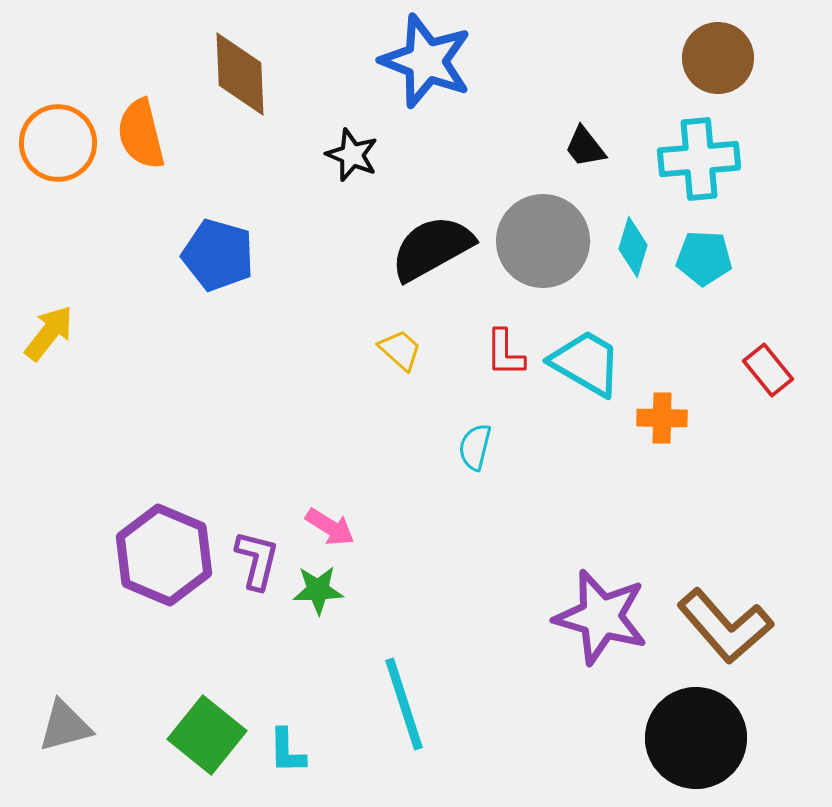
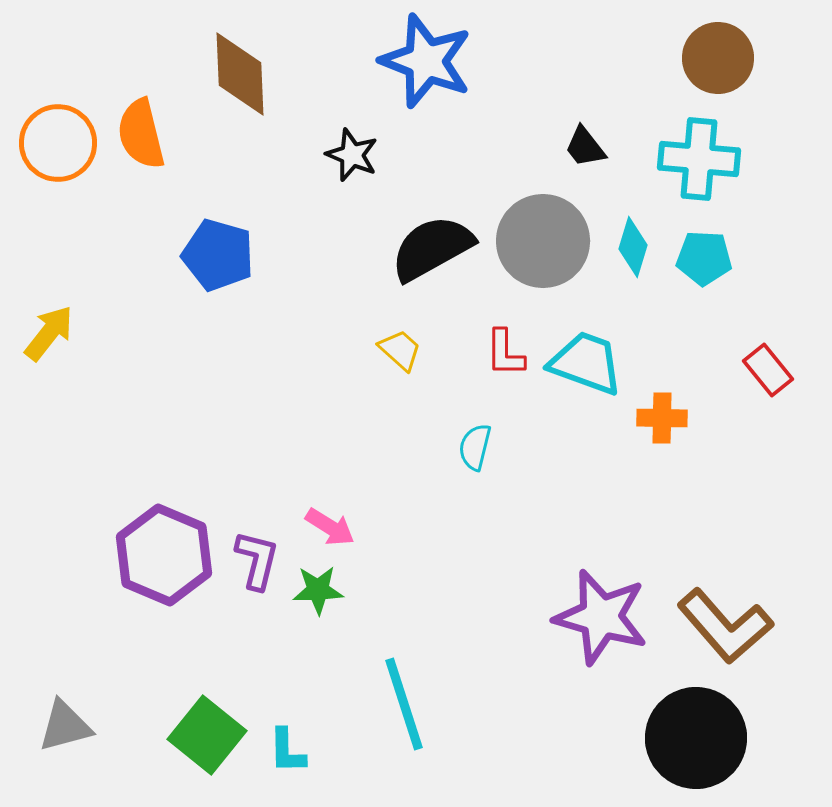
cyan cross: rotated 10 degrees clockwise
cyan trapezoid: rotated 10 degrees counterclockwise
